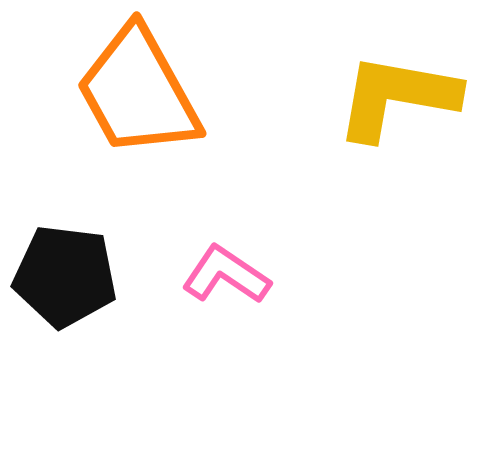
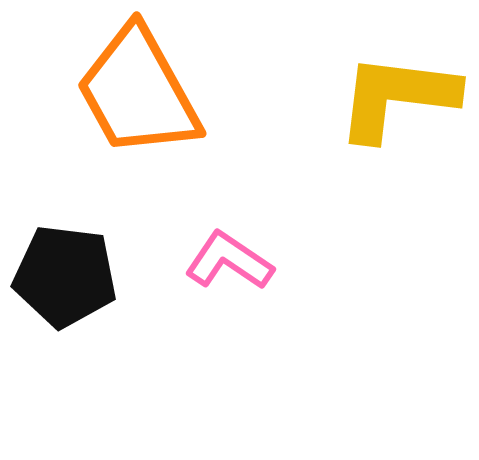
yellow L-shape: rotated 3 degrees counterclockwise
pink L-shape: moved 3 px right, 14 px up
